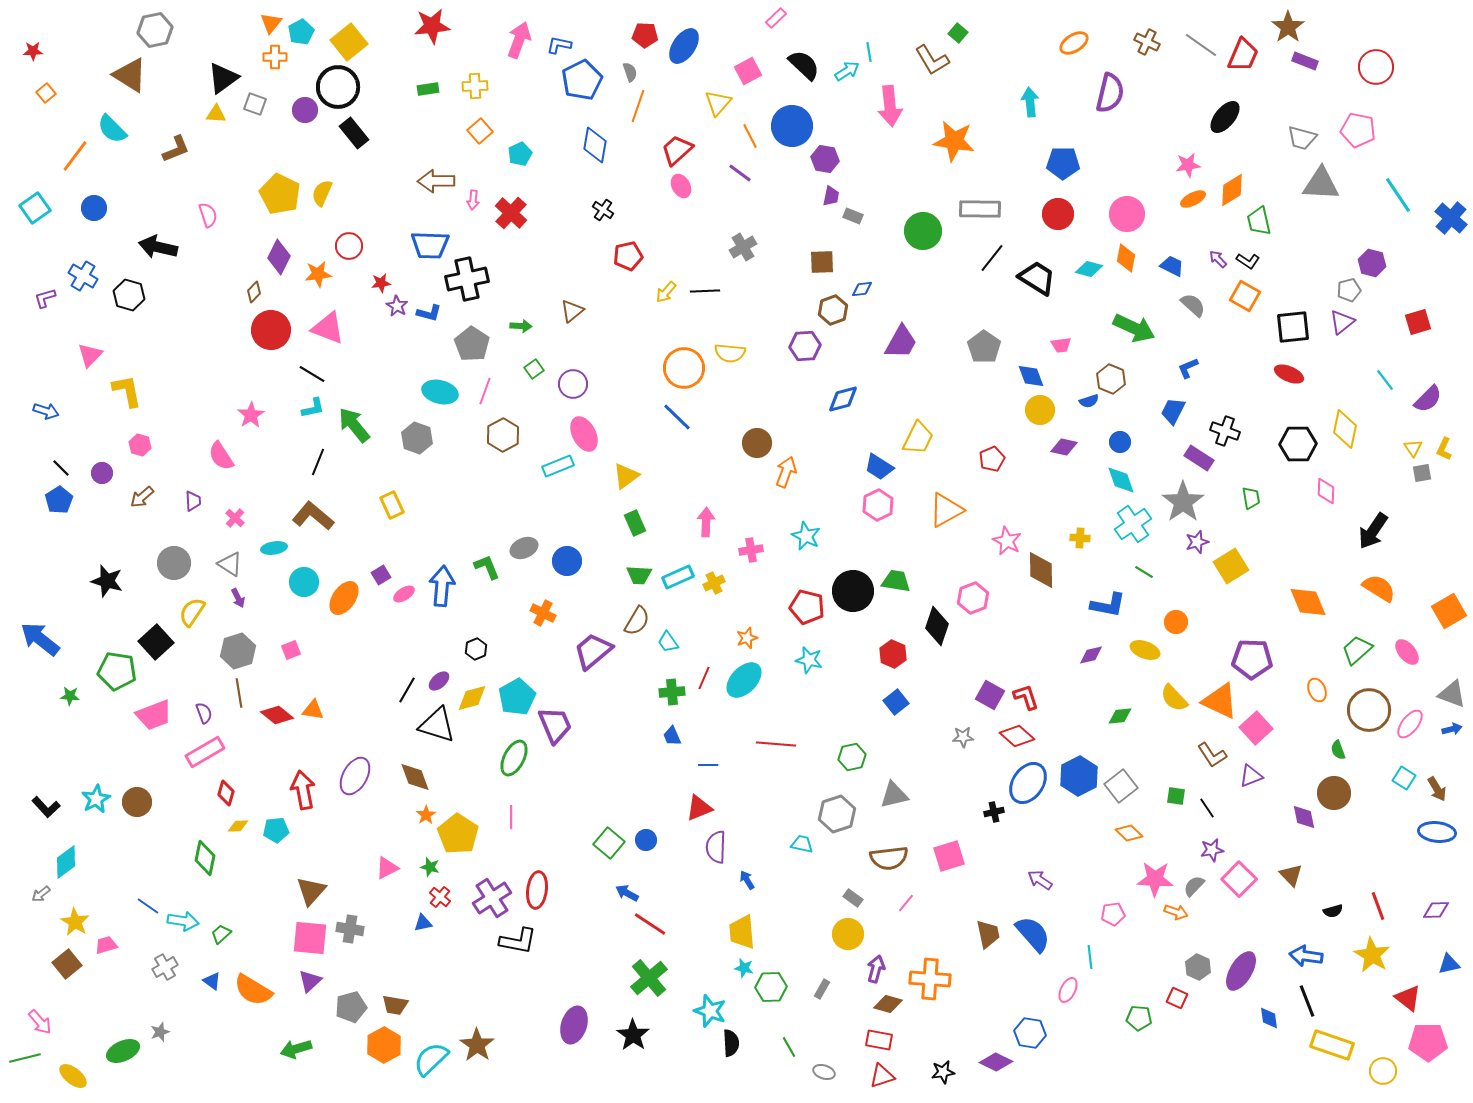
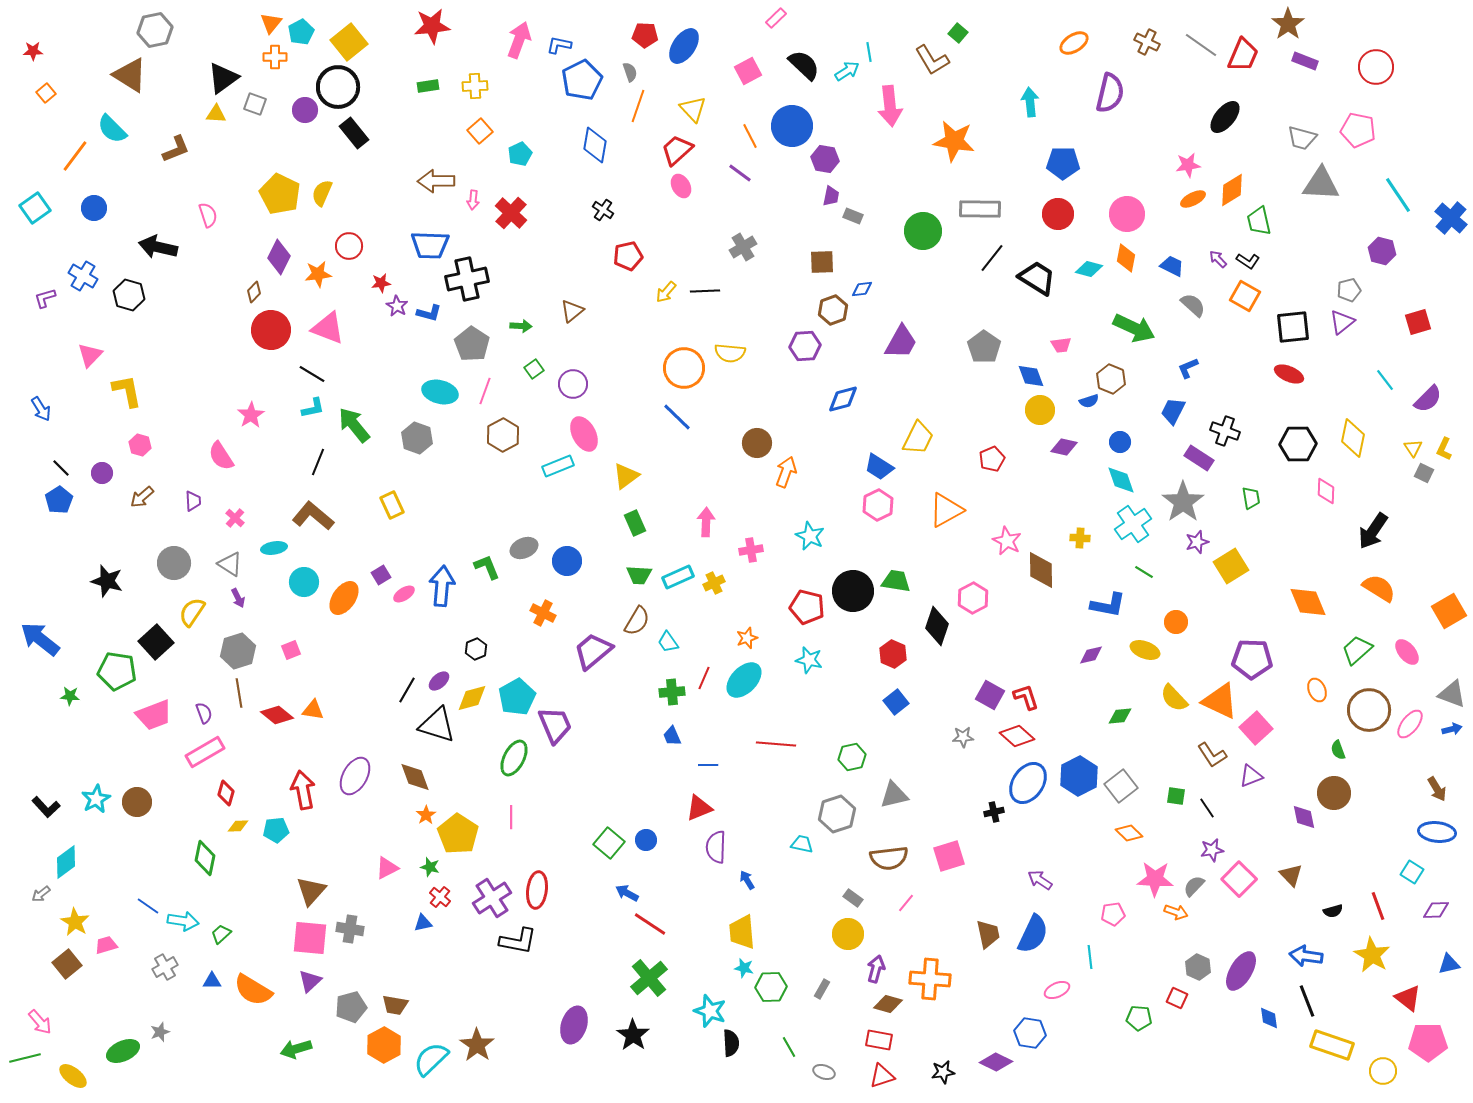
brown star at (1288, 27): moved 3 px up
green rectangle at (428, 89): moved 3 px up
yellow triangle at (718, 103): moved 25 px left, 6 px down; rotated 24 degrees counterclockwise
purple hexagon at (1372, 263): moved 10 px right, 12 px up
blue arrow at (46, 411): moved 5 px left, 2 px up; rotated 40 degrees clockwise
yellow diamond at (1345, 429): moved 8 px right, 9 px down
gray square at (1422, 473): moved 2 px right; rotated 36 degrees clockwise
cyan star at (806, 536): moved 4 px right
pink hexagon at (973, 598): rotated 8 degrees counterclockwise
cyan square at (1404, 778): moved 8 px right, 94 px down
blue semicircle at (1033, 934): rotated 66 degrees clockwise
blue triangle at (212, 981): rotated 36 degrees counterclockwise
pink ellipse at (1068, 990): moved 11 px left; rotated 40 degrees clockwise
